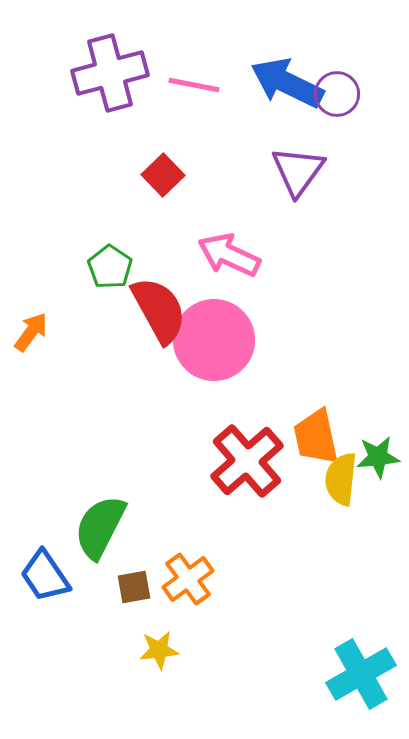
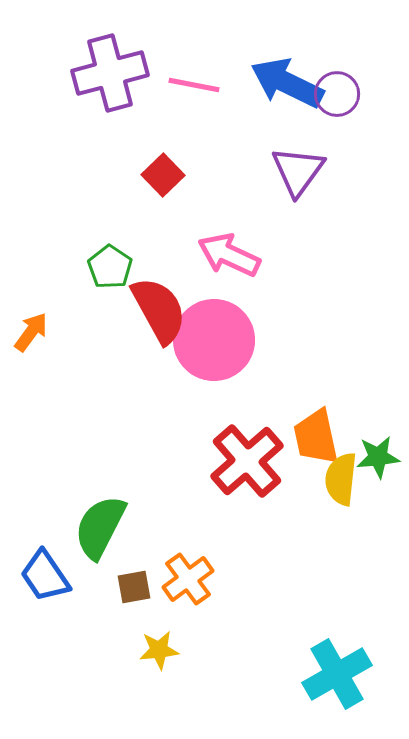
cyan cross: moved 24 px left
